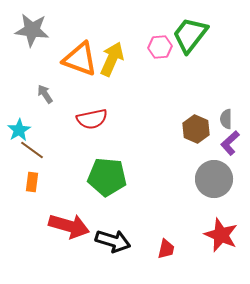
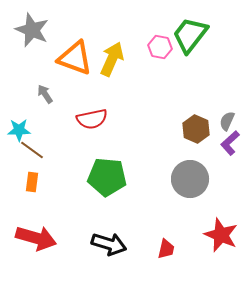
gray star: rotated 16 degrees clockwise
pink hexagon: rotated 15 degrees clockwise
orange triangle: moved 5 px left, 1 px up
gray semicircle: moved 1 px right, 2 px down; rotated 24 degrees clockwise
cyan star: rotated 30 degrees clockwise
gray circle: moved 24 px left
red arrow: moved 33 px left, 12 px down
black arrow: moved 4 px left, 3 px down
